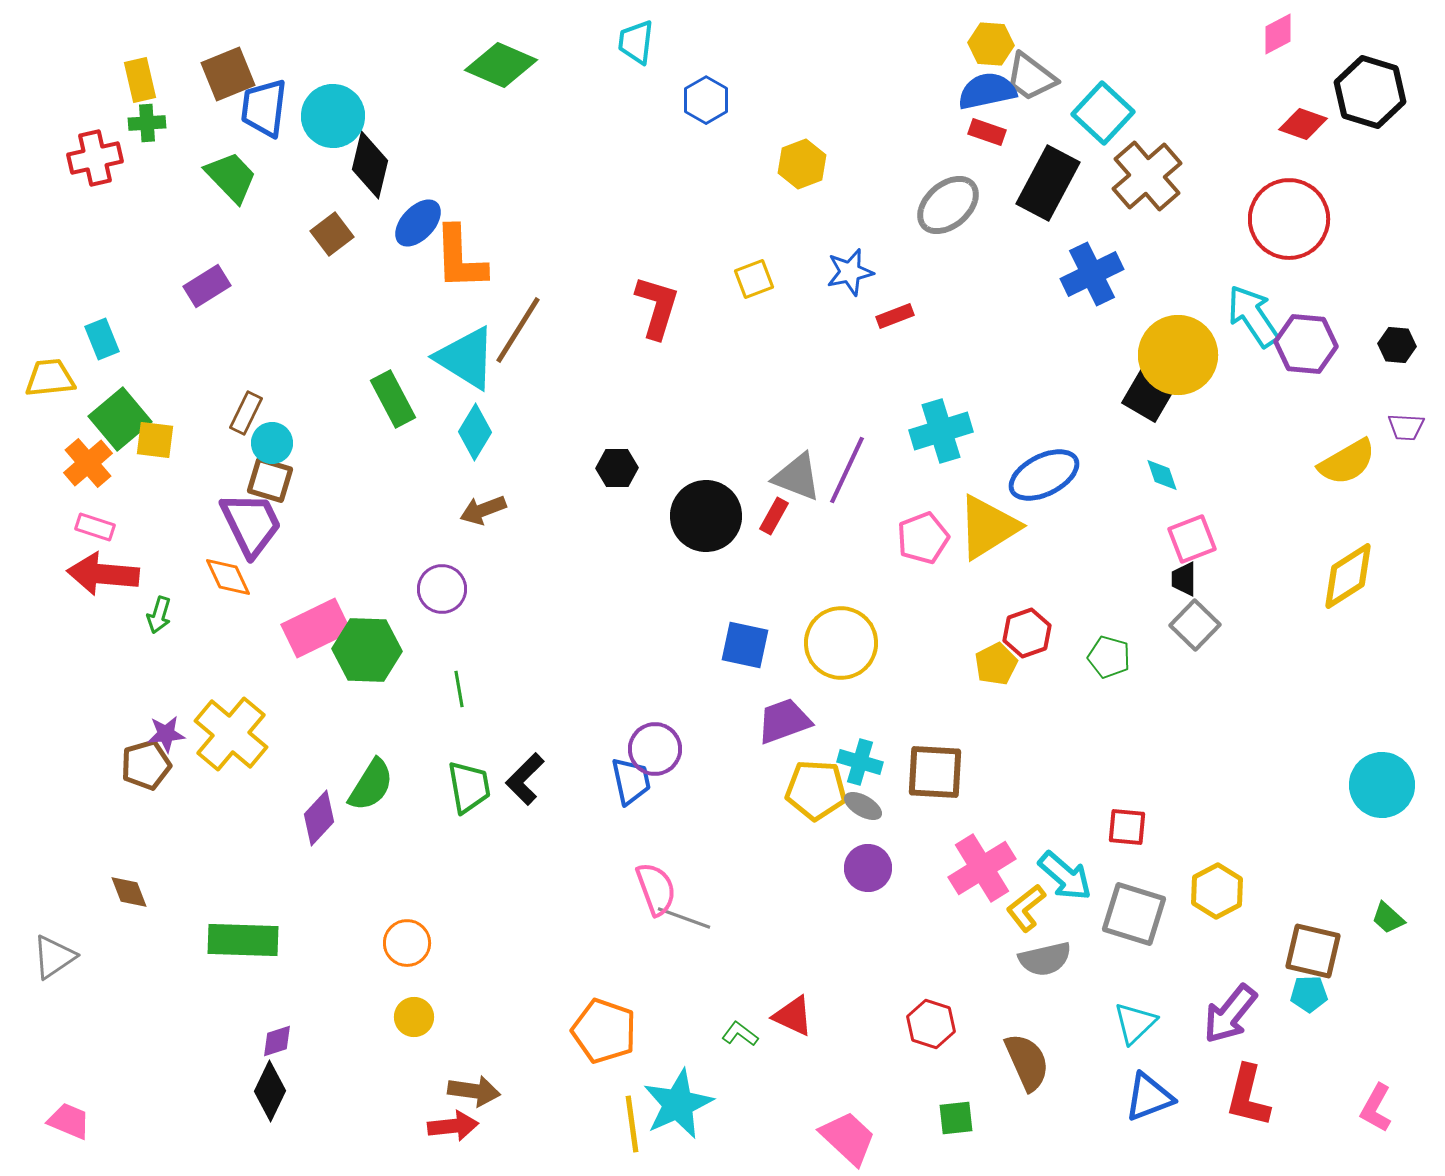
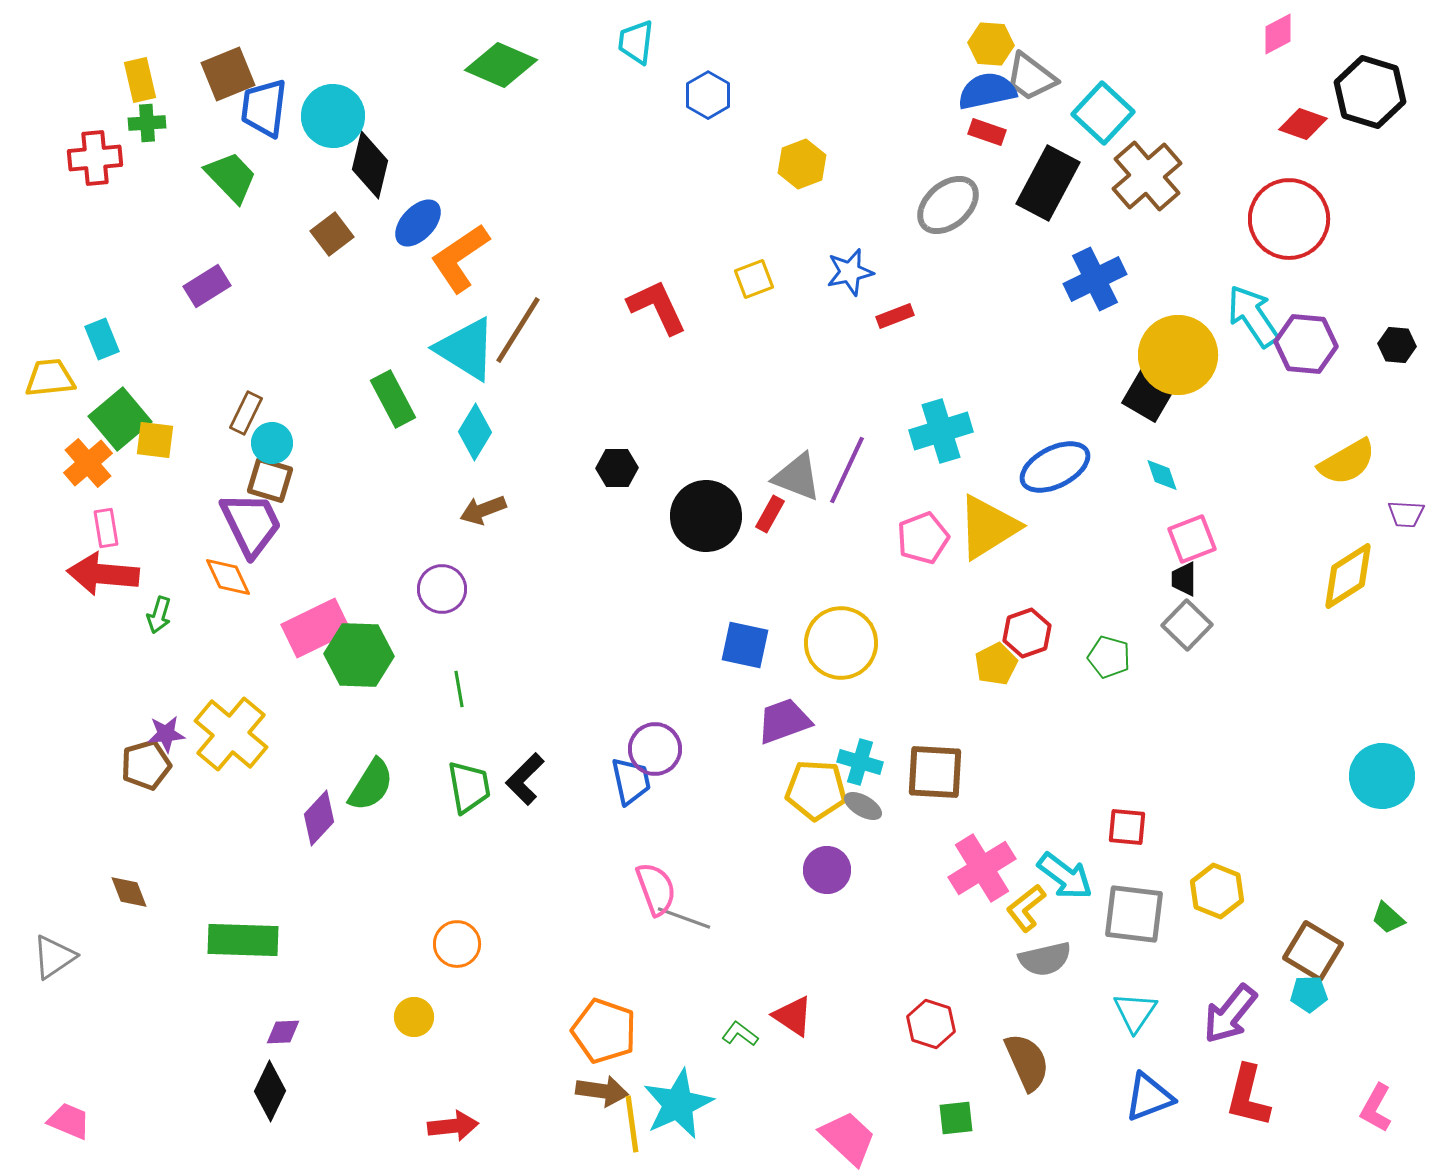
blue hexagon at (706, 100): moved 2 px right, 5 px up
red cross at (95, 158): rotated 8 degrees clockwise
orange L-shape at (460, 258): rotated 58 degrees clockwise
blue cross at (1092, 274): moved 3 px right, 5 px down
red L-shape at (657, 307): rotated 42 degrees counterclockwise
cyan triangle at (466, 358): moved 9 px up
purple trapezoid at (1406, 427): moved 87 px down
blue ellipse at (1044, 475): moved 11 px right, 8 px up
red rectangle at (774, 516): moved 4 px left, 2 px up
pink rectangle at (95, 527): moved 11 px right, 1 px down; rotated 63 degrees clockwise
gray square at (1195, 625): moved 8 px left
green hexagon at (367, 650): moved 8 px left, 5 px down
cyan circle at (1382, 785): moved 9 px up
purple circle at (868, 868): moved 41 px left, 2 px down
cyan arrow at (1065, 876): rotated 4 degrees counterclockwise
yellow hexagon at (1217, 891): rotated 10 degrees counterclockwise
gray square at (1134, 914): rotated 10 degrees counterclockwise
orange circle at (407, 943): moved 50 px right, 1 px down
brown square at (1313, 951): rotated 18 degrees clockwise
red triangle at (793, 1016): rotated 9 degrees clockwise
cyan triangle at (1135, 1023): moved 11 px up; rotated 12 degrees counterclockwise
purple diamond at (277, 1041): moved 6 px right, 9 px up; rotated 15 degrees clockwise
brown arrow at (474, 1091): moved 128 px right
